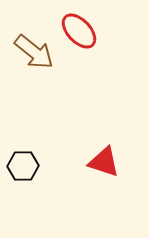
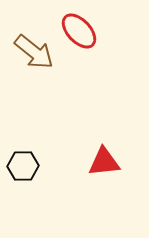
red triangle: rotated 24 degrees counterclockwise
